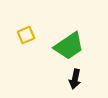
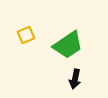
green trapezoid: moved 1 px left, 1 px up
